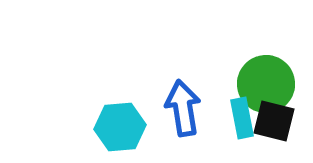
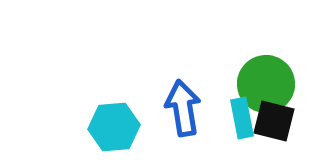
cyan hexagon: moved 6 px left
